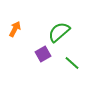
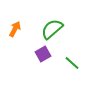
green semicircle: moved 7 px left, 3 px up
